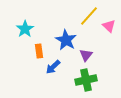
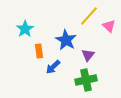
purple triangle: moved 2 px right
